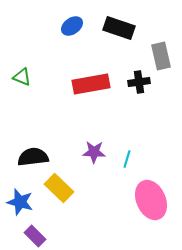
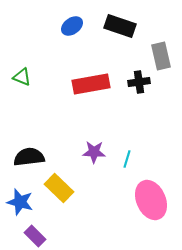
black rectangle: moved 1 px right, 2 px up
black semicircle: moved 4 px left
